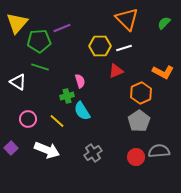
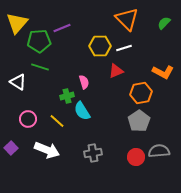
pink semicircle: moved 4 px right, 1 px down
orange hexagon: rotated 15 degrees clockwise
gray cross: rotated 24 degrees clockwise
